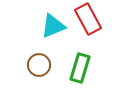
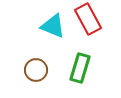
cyan triangle: rotated 44 degrees clockwise
brown circle: moved 3 px left, 5 px down
